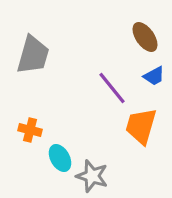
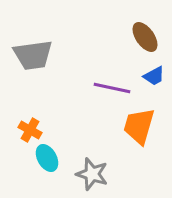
gray trapezoid: rotated 66 degrees clockwise
purple line: rotated 39 degrees counterclockwise
orange trapezoid: moved 2 px left
orange cross: rotated 15 degrees clockwise
cyan ellipse: moved 13 px left
gray star: moved 2 px up
